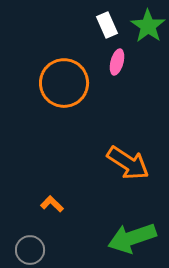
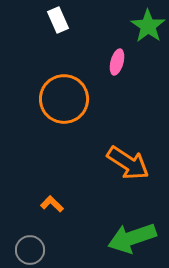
white rectangle: moved 49 px left, 5 px up
orange circle: moved 16 px down
